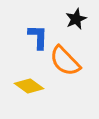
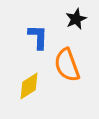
orange semicircle: moved 2 px right, 4 px down; rotated 24 degrees clockwise
yellow diamond: rotated 68 degrees counterclockwise
